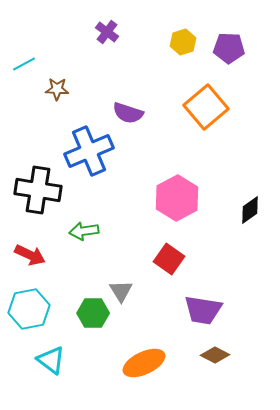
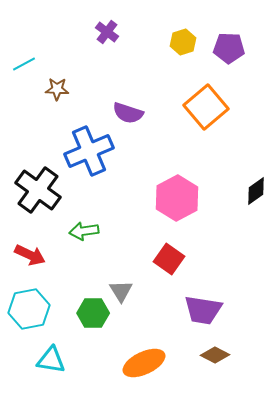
black cross: rotated 27 degrees clockwise
black diamond: moved 6 px right, 19 px up
cyan triangle: rotated 28 degrees counterclockwise
